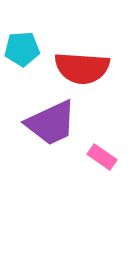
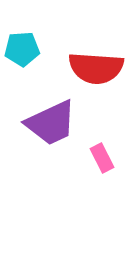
red semicircle: moved 14 px right
pink rectangle: moved 1 px down; rotated 28 degrees clockwise
